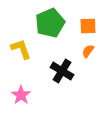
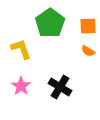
green pentagon: rotated 12 degrees counterclockwise
orange semicircle: rotated 96 degrees counterclockwise
black cross: moved 2 px left, 16 px down
pink star: moved 9 px up
